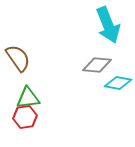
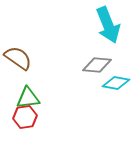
brown semicircle: rotated 20 degrees counterclockwise
cyan diamond: moved 2 px left
